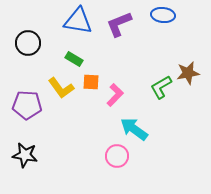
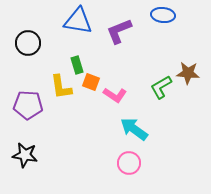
purple L-shape: moved 7 px down
green rectangle: moved 3 px right, 6 px down; rotated 42 degrees clockwise
brown star: rotated 15 degrees clockwise
orange square: rotated 18 degrees clockwise
yellow L-shape: moved 1 px up; rotated 28 degrees clockwise
pink L-shape: rotated 80 degrees clockwise
purple pentagon: moved 1 px right
pink circle: moved 12 px right, 7 px down
